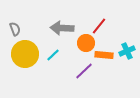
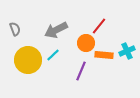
gray arrow: moved 6 px left, 2 px down; rotated 30 degrees counterclockwise
yellow circle: moved 3 px right, 6 px down
purple line: moved 3 px left; rotated 24 degrees counterclockwise
